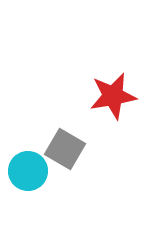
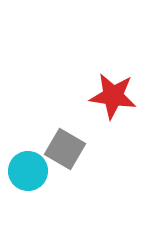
red star: rotated 18 degrees clockwise
